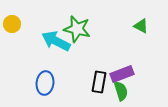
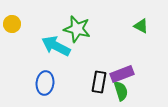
cyan arrow: moved 5 px down
